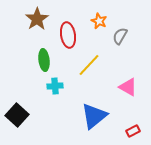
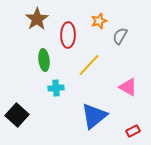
orange star: rotated 28 degrees clockwise
red ellipse: rotated 10 degrees clockwise
cyan cross: moved 1 px right, 2 px down
